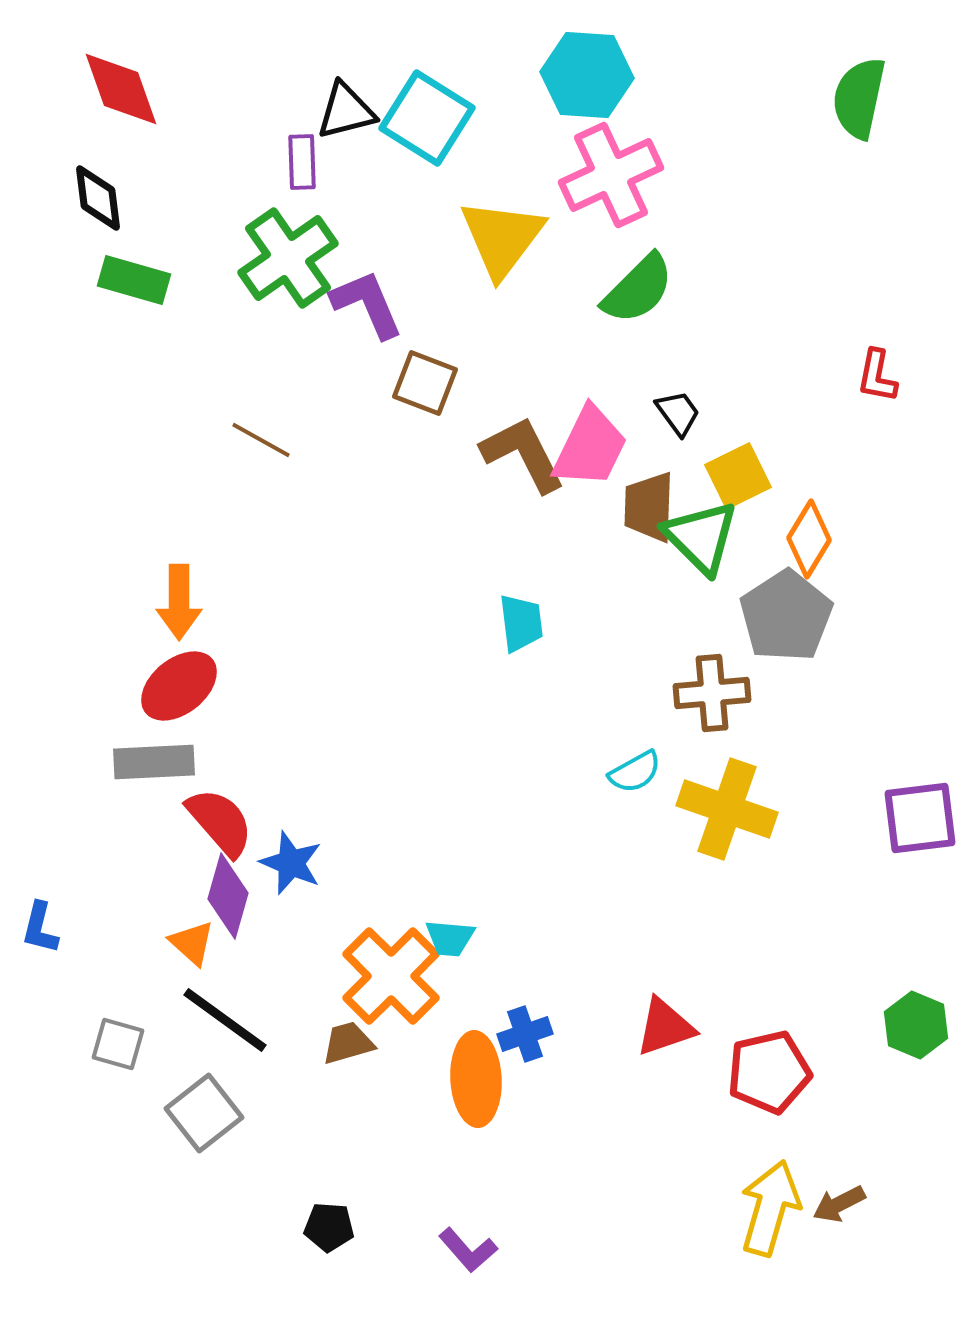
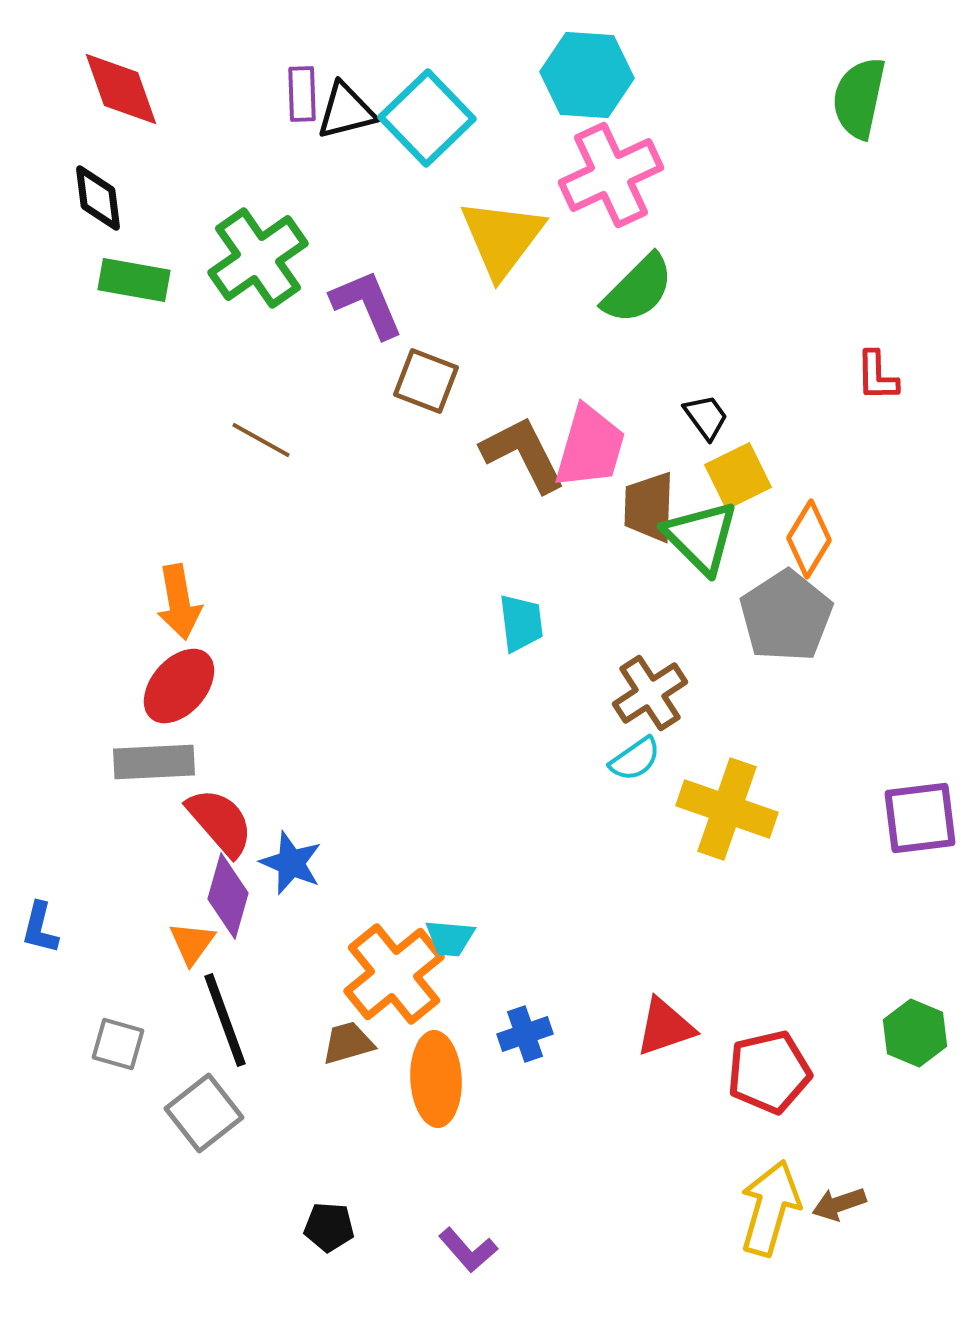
cyan square at (427, 118): rotated 14 degrees clockwise
purple rectangle at (302, 162): moved 68 px up
green cross at (288, 258): moved 30 px left
green rectangle at (134, 280): rotated 6 degrees counterclockwise
red L-shape at (877, 376): rotated 12 degrees counterclockwise
brown square at (425, 383): moved 1 px right, 2 px up
black trapezoid at (678, 413): moved 28 px right, 4 px down
pink trapezoid at (590, 447): rotated 10 degrees counterclockwise
orange arrow at (179, 602): rotated 10 degrees counterclockwise
red ellipse at (179, 686): rotated 10 degrees counterclockwise
brown cross at (712, 693): moved 62 px left; rotated 28 degrees counterclockwise
cyan semicircle at (635, 772): moved 13 px up; rotated 6 degrees counterclockwise
orange triangle at (192, 943): rotated 24 degrees clockwise
orange cross at (391, 976): moved 3 px right, 2 px up; rotated 6 degrees clockwise
black line at (225, 1020): rotated 34 degrees clockwise
green hexagon at (916, 1025): moved 1 px left, 8 px down
orange ellipse at (476, 1079): moved 40 px left
brown arrow at (839, 1204): rotated 8 degrees clockwise
